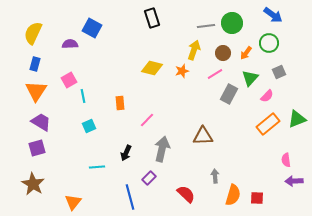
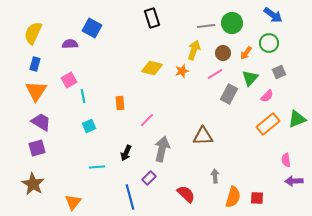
orange semicircle at (233, 195): moved 2 px down
